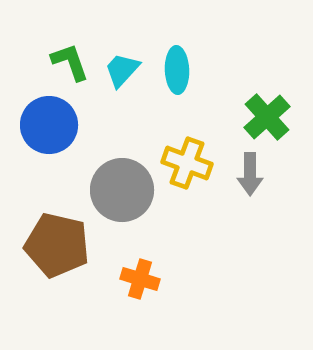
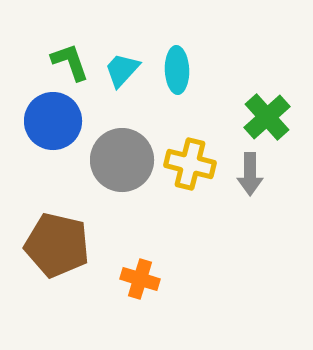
blue circle: moved 4 px right, 4 px up
yellow cross: moved 3 px right, 1 px down; rotated 6 degrees counterclockwise
gray circle: moved 30 px up
